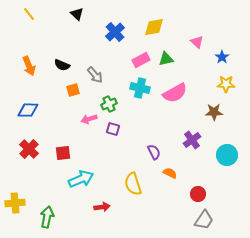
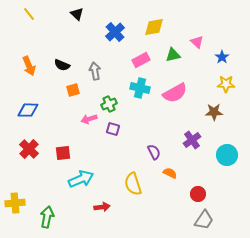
green triangle: moved 7 px right, 4 px up
gray arrow: moved 4 px up; rotated 150 degrees counterclockwise
